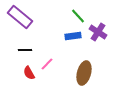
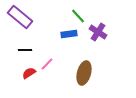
blue rectangle: moved 4 px left, 2 px up
red semicircle: rotated 88 degrees clockwise
